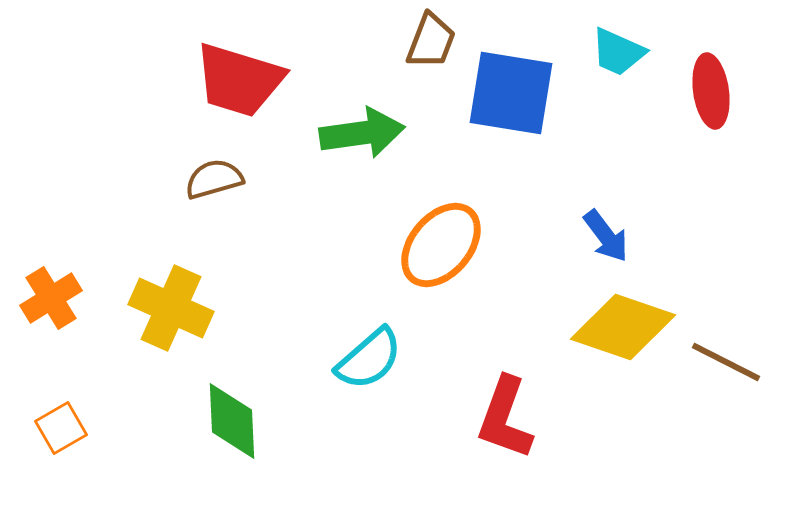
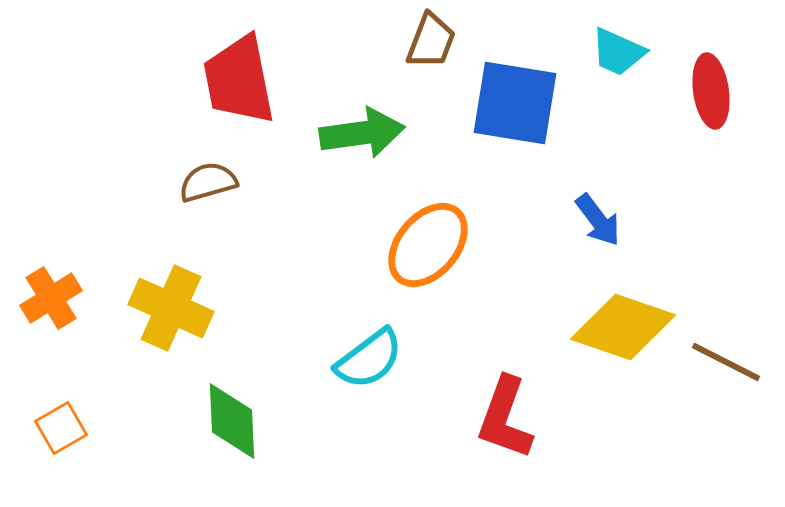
red trapezoid: rotated 62 degrees clockwise
blue square: moved 4 px right, 10 px down
brown semicircle: moved 6 px left, 3 px down
blue arrow: moved 8 px left, 16 px up
orange ellipse: moved 13 px left
cyan semicircle: rotated 4 degrees clockwise
